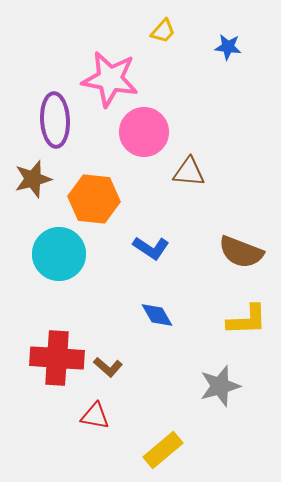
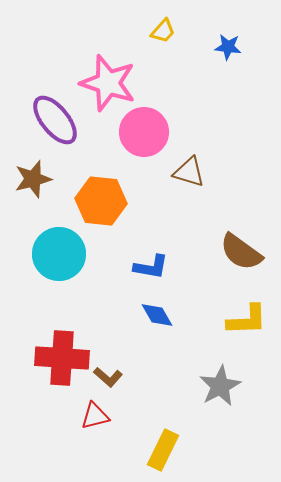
pink star: moved 2 px left, 4 px down; rotated 8 degrees clockwise
purple ellipse: rotated 36 degrees counterclockwise
brown triangle: rotated 12 degrees clockwise
orange hexagon: moved 7 px right, 2 px down
blue L-shape: moved 19 px down; rotated 24 degrees counterclockwise
brown semicircle: rotated 15 degrees clockwise
red cross: moved 5 px right
brown L-shape: moved 10 px down
gray star: rotated 12 degrees counterclockwise
red triangle: rotated 24 degrees counterclockwise
yellow rectangle: rotated 24 degrees counterclockwise
